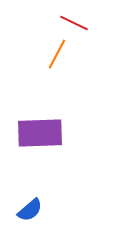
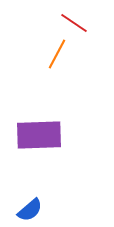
red line: rotated 8 degrees clockwise
purple rectangle: moved 1 px left, 2 px down
